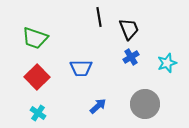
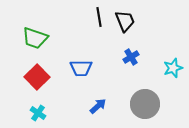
black trapezoid: moved 4 px left, 8 px up
cyan star: moved 6 px right, 5 px down
